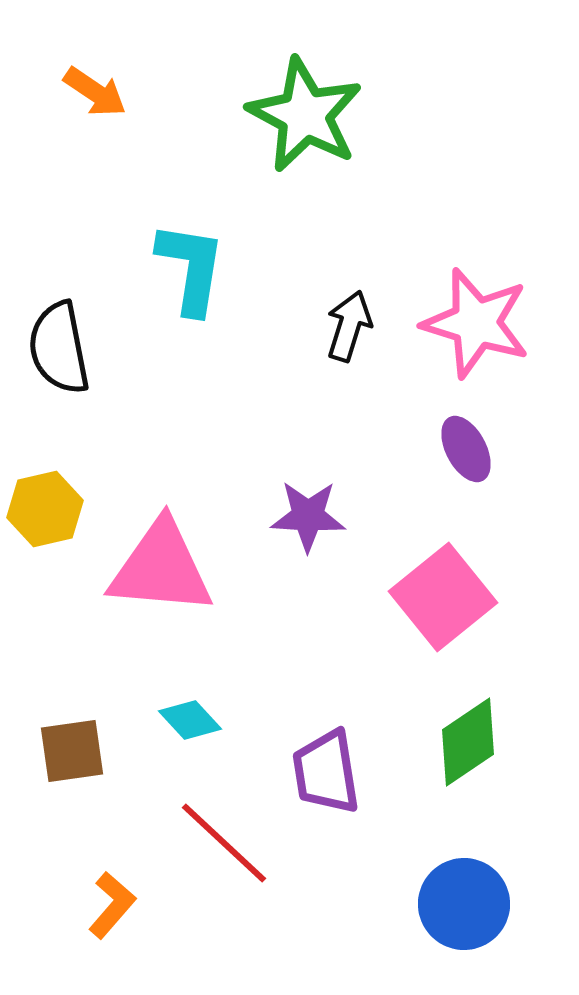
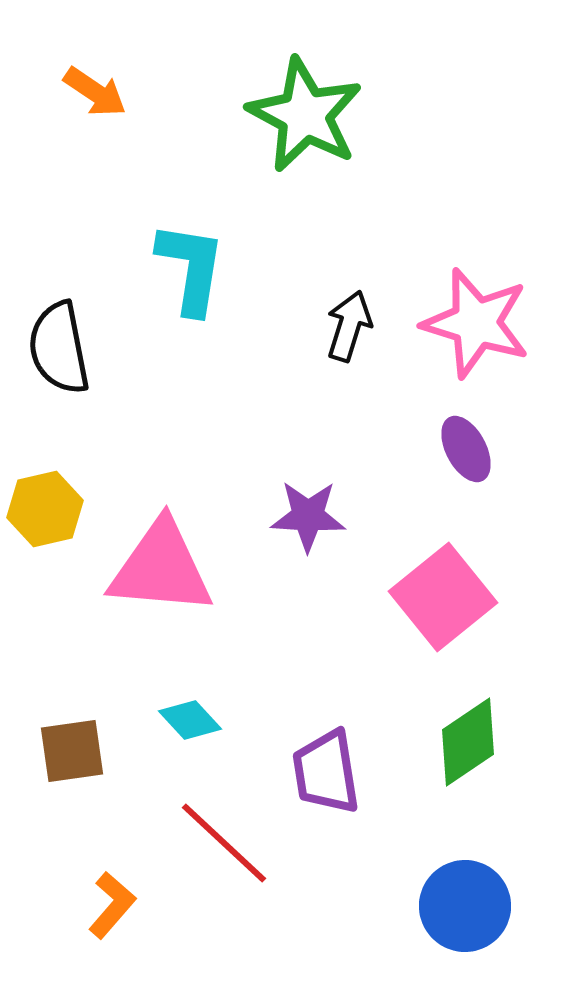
blue circle: moved 1 px right, 2 px down
